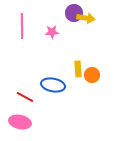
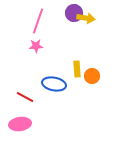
pink line: moved 16 px right, 5 px up; rotated 20 degrees clockwise
pink star: moved 16 px left, 14 px down
yellow rectangle: moved 1 px left
orange circle: moved 1 px down
blue ellipse: moved 1 px right, 1 px up
pink ellipse: moved 2 px down; rotated 20 degrees counterclockwise
